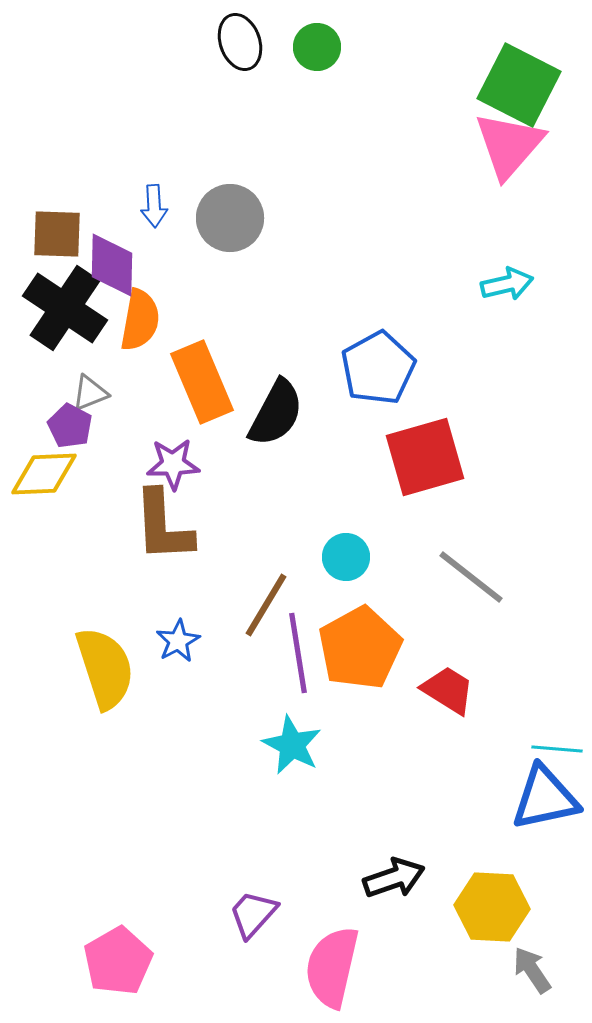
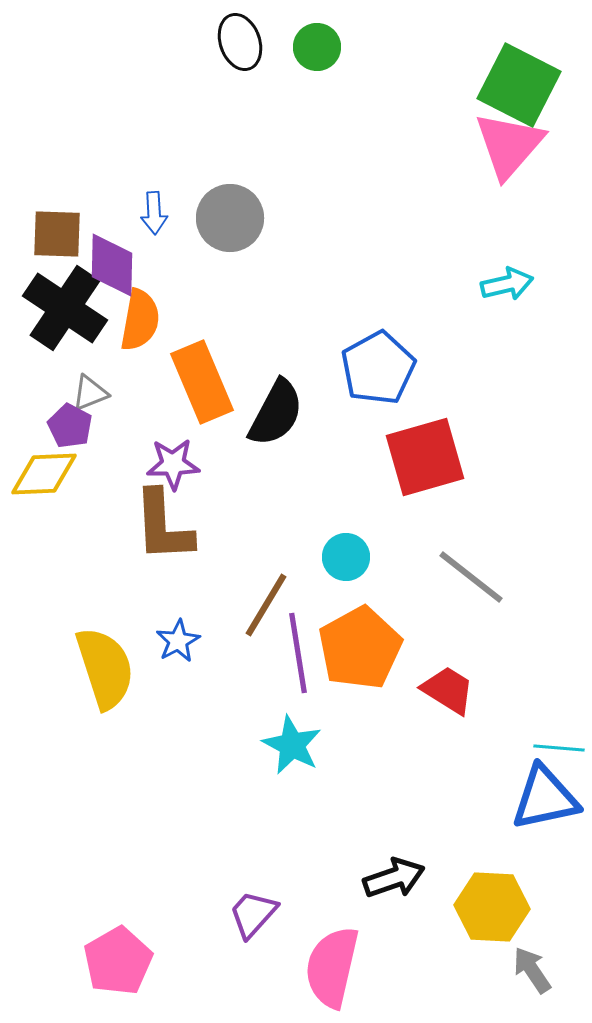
blue arrow: moved 7 px down
cyan line: moved 2 px right, 1 px up
